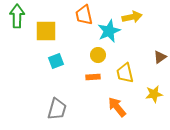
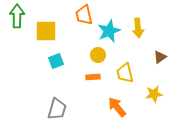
yellow arrow: moved 6 px right, 11 px down; rotated 96 degrees clockwise
